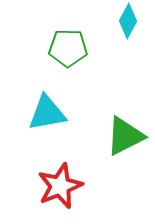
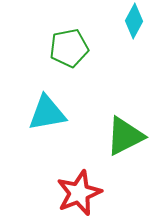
cyan diamond: moved 6 px right
green pentagon: moved 1 px right; rotated 12 degrees counterclockwise
red star: moved 19 px right, 7 px down
